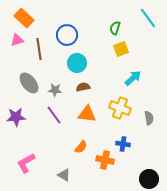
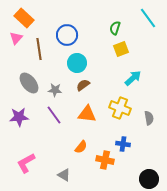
pink triangle: moved 1 px left, 2 px up; rotated 32 degrees counterclockwise
brown semicircle: moved 2 px up; rotated 24 degrees counterclockwise
purple star: moved 3 px right
